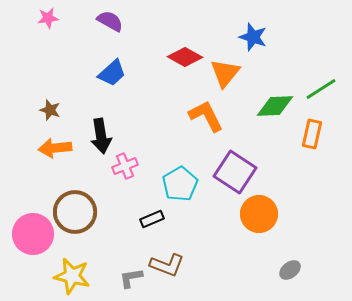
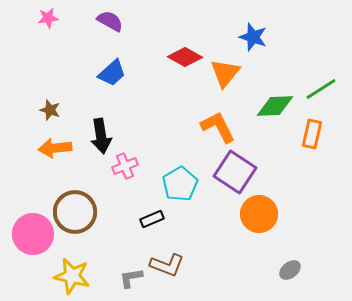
orange L-shape: moved 12 px right, 11 px down
